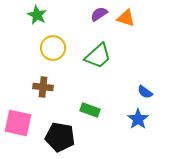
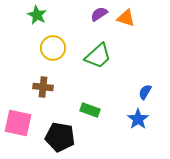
blue semicircle: rotated 84 degrees clockwise
